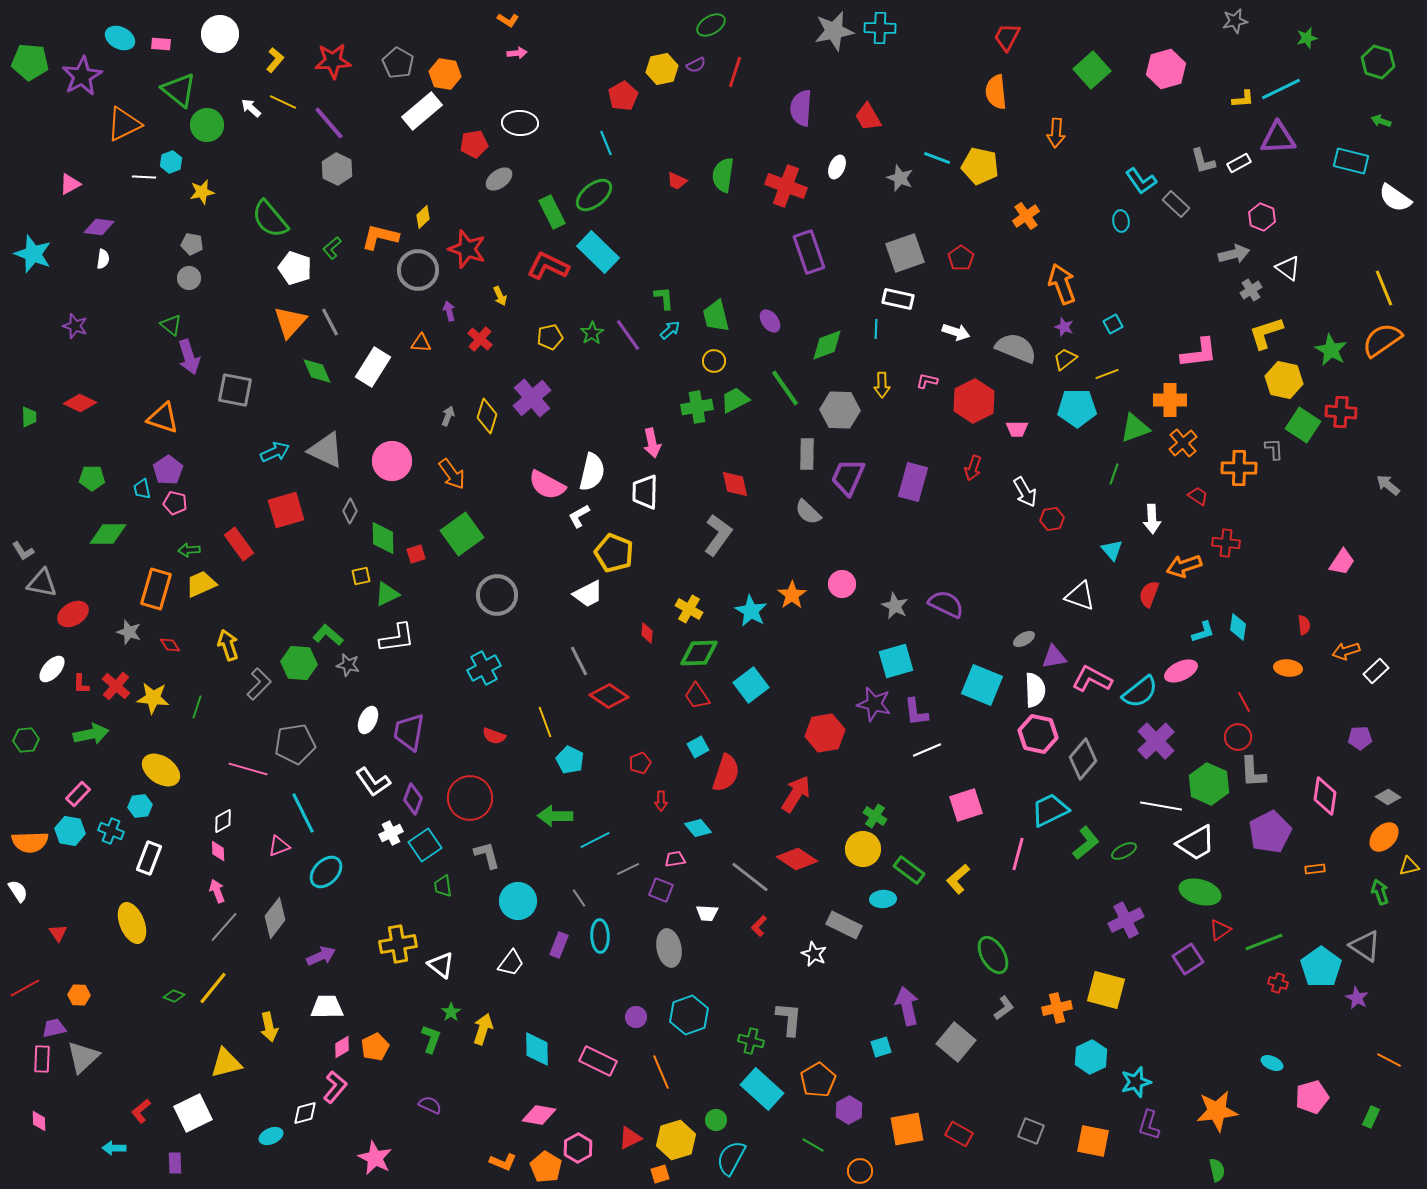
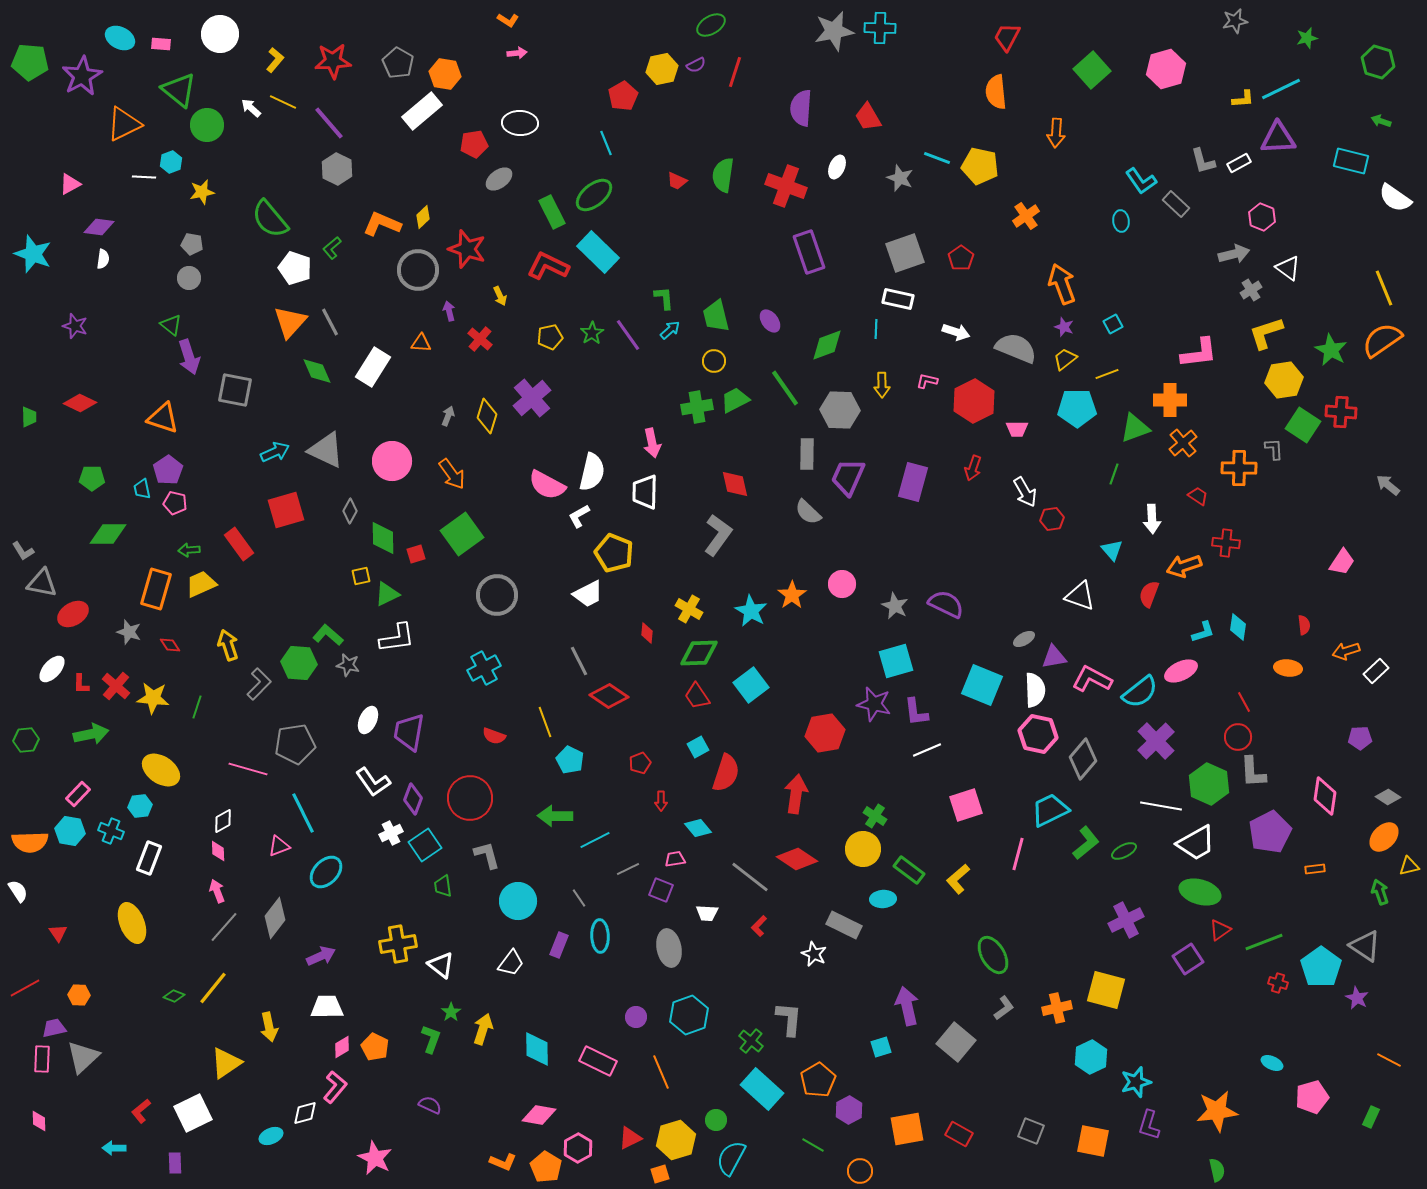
orange L-shape at (380, 237): moved 2 px right, 13 px up; rotated 9 degrees clockwise
yellow hexagon at (1284, 380): rotated 21 degrees counterclockwise
red arrow at (796, 794): rotated 24 degrees counterclockwise
green cross at (751, 1041): rotated 25 degrees clockwise
orange pentagon at (375, 1047): rotated 20 degrees counterclockwise
yellow triangle at (226, 1063): rotated 20 degrees counterclockwise
